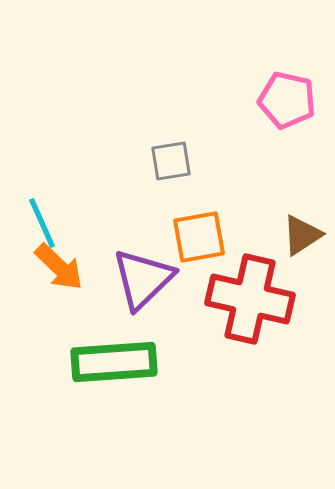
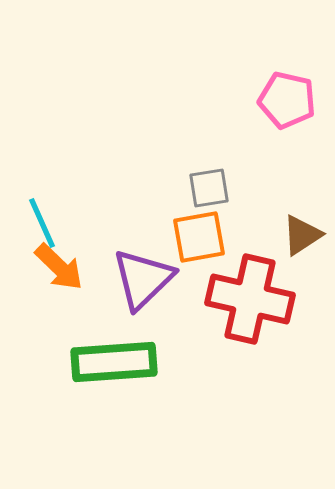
gray square: moved 38 px right, 27 px down
